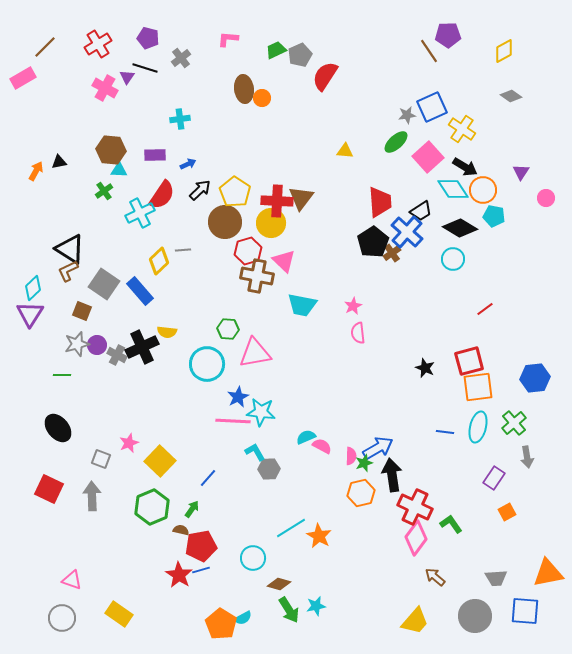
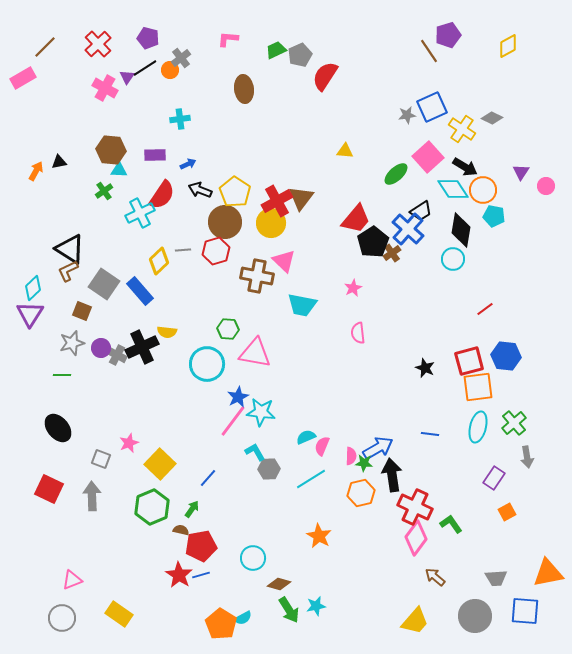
purple pentagon at (448, 35): rotated 15 degrees counterclockwise
red cross at (98, 44): rotated 12 degrees counterclockwise
yellow diamond at (504, 51): moved 4 px right, 5 px up
black line at (145, 68): rotated 50 degrees counterclockwise
gray diamond at (511, 96): moved 19 px left, 22 px down; rotated 10 degrees counterclockwise
orange circle at (262, 98): moved 92 px left, 28 px up
green ellipse at (396, 142): moved 32 px down
black arrow at (200, 190): rotated 115 degrees counterclockwise
pink circle at (546, 198): moved 12 px up
red cross at (277, 201): rotated 32 degrees counterclockwise
red trapezoid at (380, 202): moved 24 px left, 17 px down; rotated 44 degrees clockwise
black diamond at (460, 228): moved 1 px right, 2 px down; rotated 68 degrees clockwise
blue cross at (407, 232): moved 1 px right, 3 px up
red hexagon at (248, 251): moved 32 px left
pink star at (353, 306): moved 18 px up
gray star at (77, 344): moved 5 px left, 1 px up
purple circle at (97, 345): moved 4 px right, 3 px down
pink triangle at (255, 353): rotated 20 degrees clockwise
blue hexagon at (535, 378): moved 29 px left, 22 px up; rotated 12 degrees clockwise
pink line at (233, 421): rotated 56 degrees counterclockwise
blue line at (445, 432): moved 15 px left, 2 px down
pink semicircle at (322, 446): rotated 96 degrees counterclockwise
yellow square at (160, 461): moved 3 px down
green star at (364, 463): rotated 24 degrees clockwise
cyan line at (291, 528): moved 20 px right, 49 px up
blue line at (201, 570): moved 5 px down
pink triangle at (72, 580): rotated 40 degrees counterclockwise
